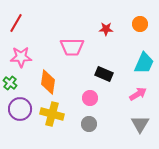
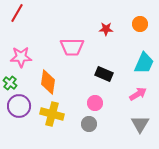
red line: moved 1 px right, 10 px up
pink circle: moved 5 px right, 5 px down
purple circle: moved 1 px left, 3 px up
